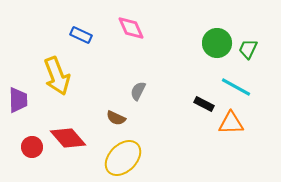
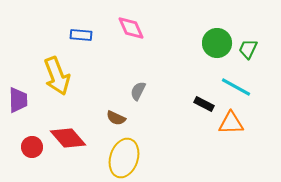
blue rectangle: rotated 20 degrees counterclockwise
yellow ellipse: moved 1 px right; rotated 27 degrees counterclockwise
